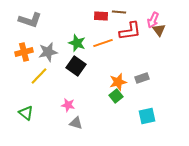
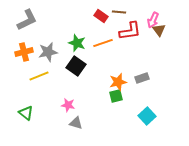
red rectangle: rotated 32 degrees clockwise
gray L-shape: moved 3 px left; rotated 45 degrees counterclockwise
yellow line: rotated 24 degrees clockwise
green square: rotated 24 degrees clockwise
cyan square: rotated 30 degrees counterclockwise
